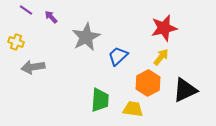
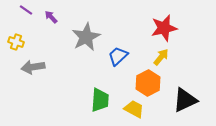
black triangle: moved 10 px down
yellow trapezoid: moved 1 px right; rotated 20 degrees clockwise
